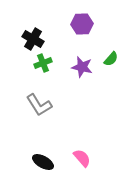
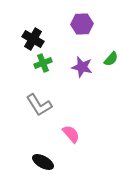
pink semicircle: moved 11 px left, 24 px up
